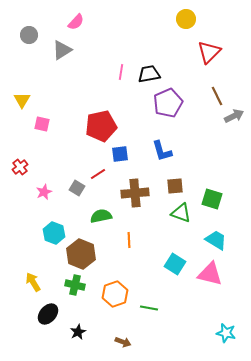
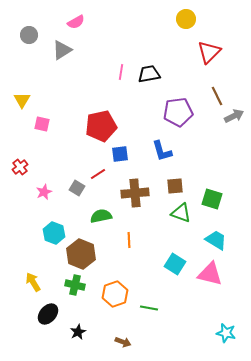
pink semicircle: rotated 18 degrees clockwise
purple pentagon: moved 10 px right, 9 px down; rotated 16 degrees clockwise
